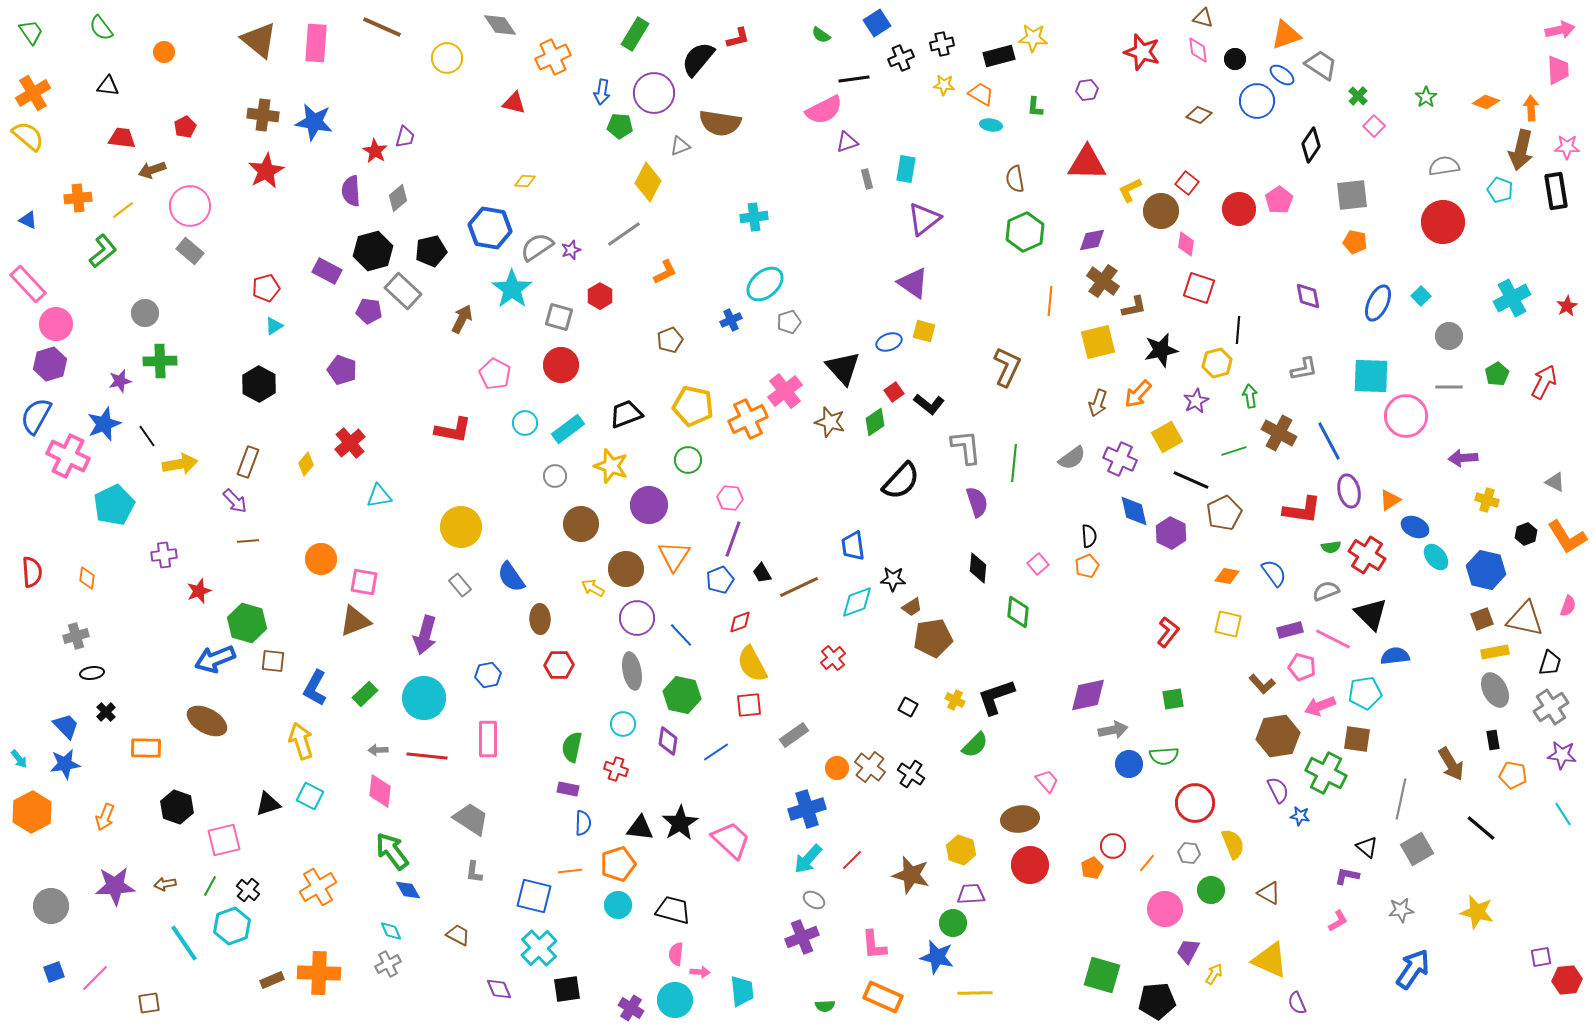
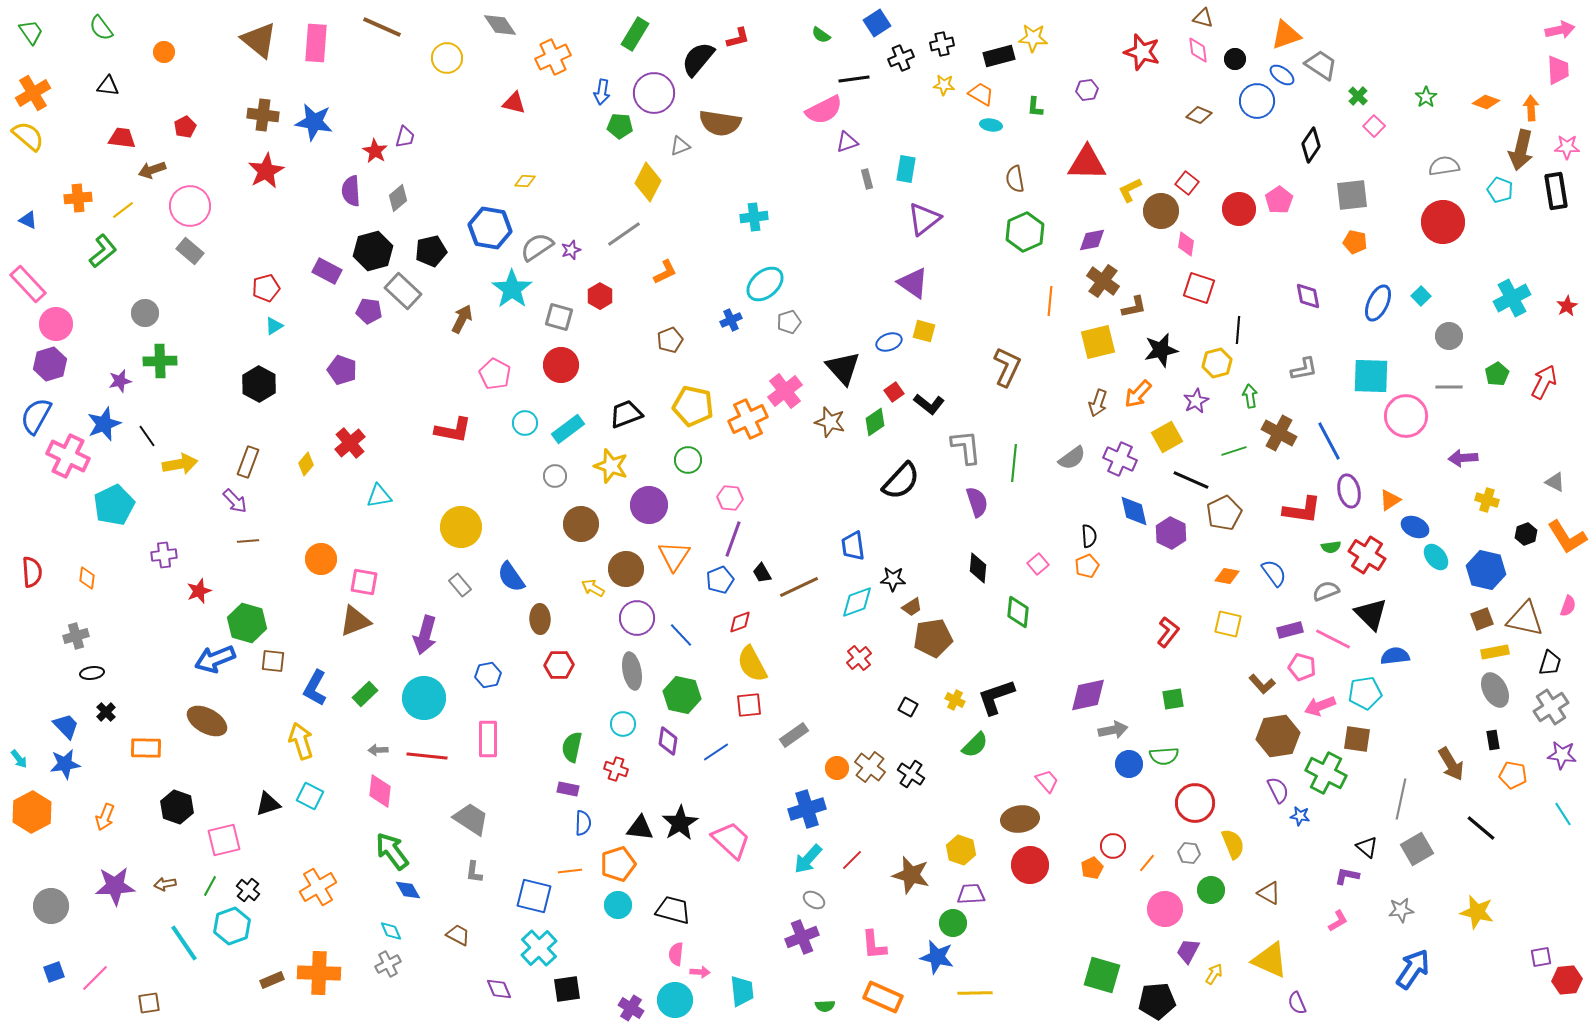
red cross at (833, 658): moved 26 px right
